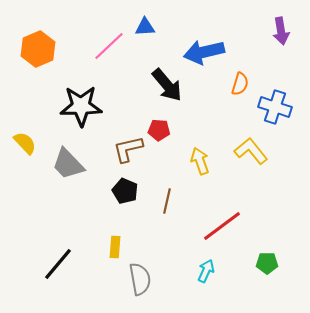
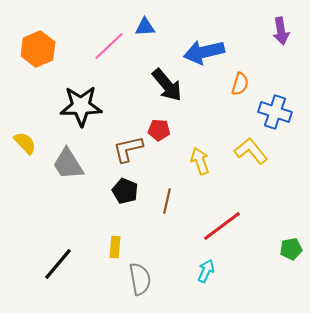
blue cross: moved 5 px down
gray trapezoid: rotated 12 degrees clockwise
green pentagon: moved 24 px right, 14 px up; rotated 10 degrees counterclockwise
